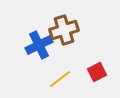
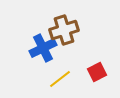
blue cross: moved 4 px right, 3 px down
